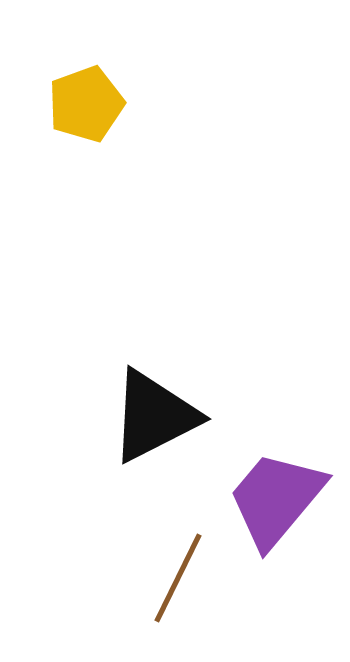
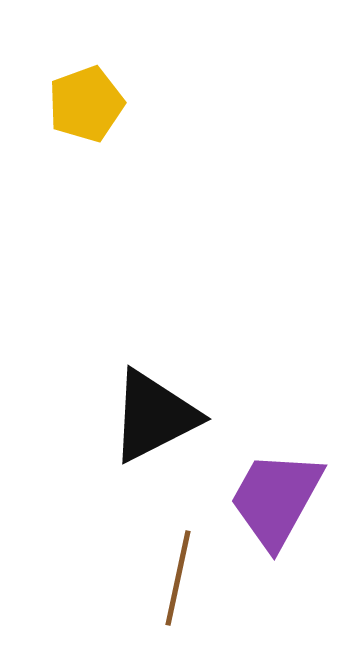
purple trapezoid: rotated 11 degrees counterclockwise
brown line: rotated 14 degrees counterclockwise
